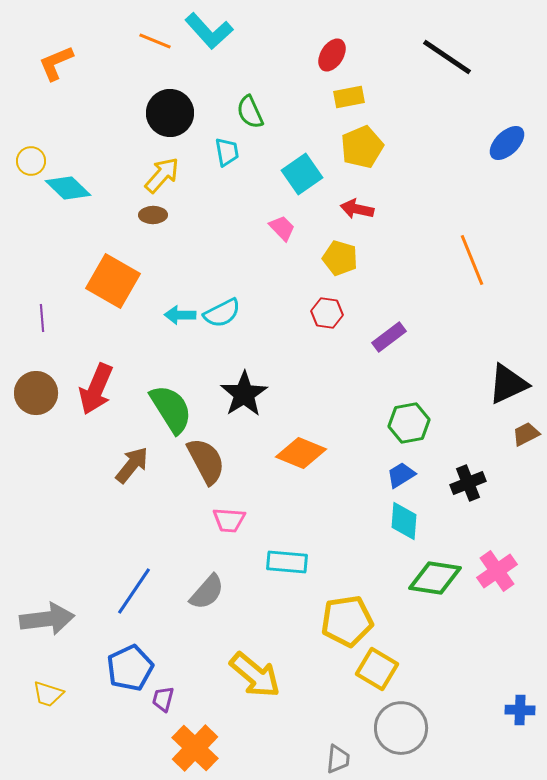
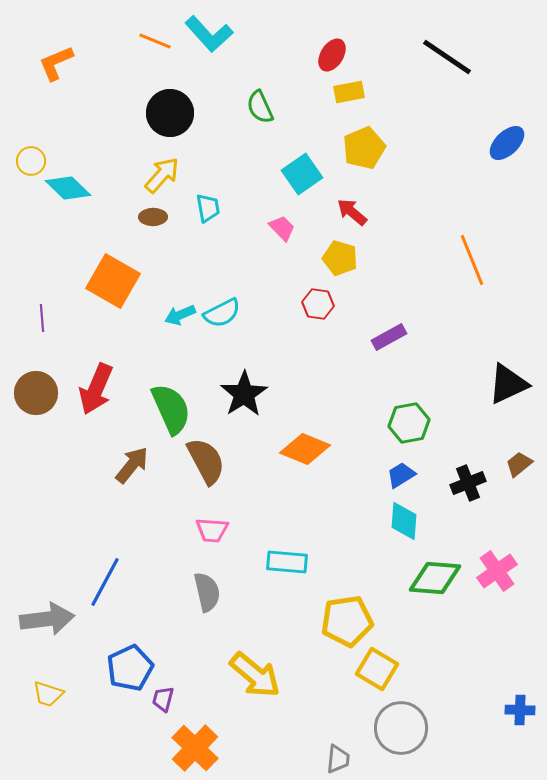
cyan L-shape at (209, 31): moved 3 px down
yellow rectangle at (349, 97): moved 5 px up
green semicircle at (250, 112): moved 10 px right, 5 px up
yellow pentagon at (362, 147): moved 2 px right, 1 px down
cyan trapezoid at (227, 152): moved 19 px left, 56 px down
red arrow at (357, 209): moved 5 px left, 3 px down; rotated 28 degrees clockwise
brown ellipse at (153, 215): moved 2 px down
red hexagon at (327, 313): moved 9 px left, 9 px up
cyan arrow at (180, 315): rotated 24 degrees counterclockwise
purple rectangle at (389, 337): rotated 8 degrees clockwise
green semicircle at (171, 409): rotated 8 degrees clockwise
brown trapezoid at (526, 434): moved 7 px left, 30 px down; rotated 12 degrees counterclockwise
orange diamond at (301, 453): moved 4 px right, 4 px up
pink trapezoid at (229, 520): moved 17 px left, 10 px down
green diamond at (435, 578): rotated 4 degrees counterclockwise
blue line at (134, 591): moved 29 px left, 9 px up; rotated 6 degrees counterclockwise
gray semicircle at (207, 592): rotated 54 degrees counterclockwise
